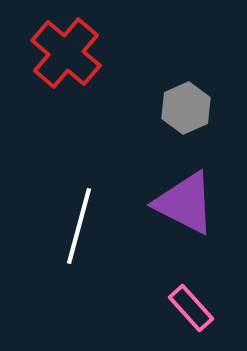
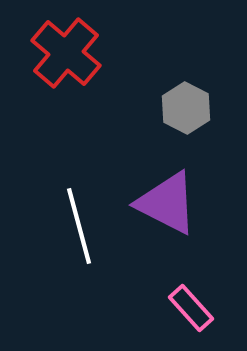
gray hexagon: rotated 9 degrees counterclockwise
purple triangle: moved 18 px left
white line: rotated 30 degrees counterclockwise
